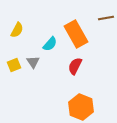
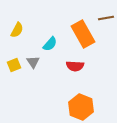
orange rectangle: moved 7 px right
red semicircle: rotated 114 degrees counterclockwise
